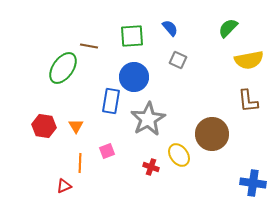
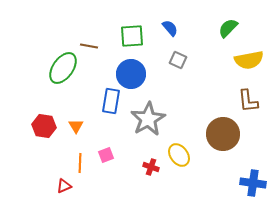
blue circle: moved 3 px left, 3 px up
brown circle: moved 11 px right
pink square: moved 1 px left, 4 px down
